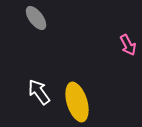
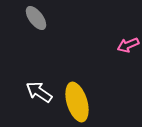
pink arrow: rotated 95 degrees clockwise
white arrow: rotated 20 degrees counterclockwise
